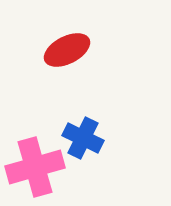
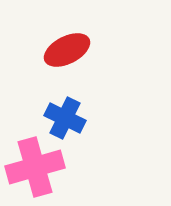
blue cross: moved 18 px left, 20 px up
